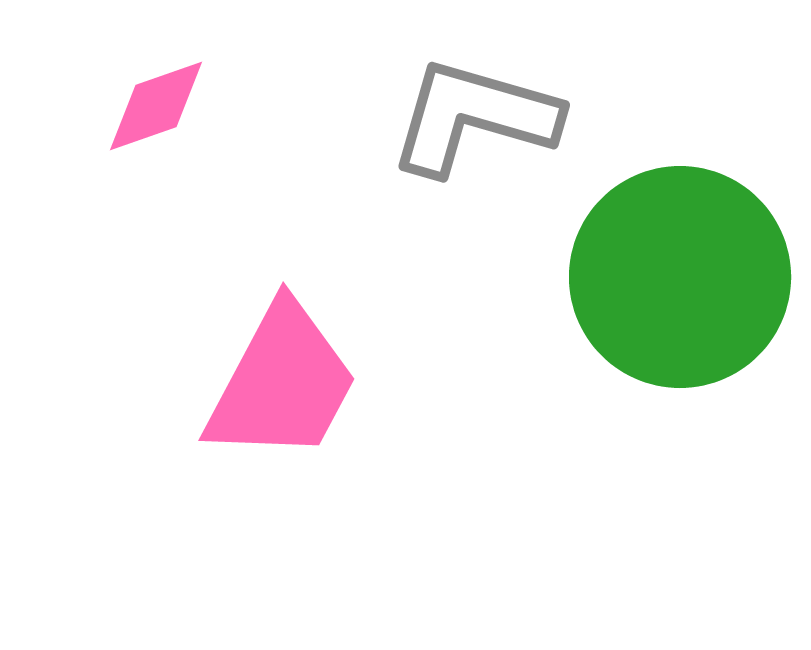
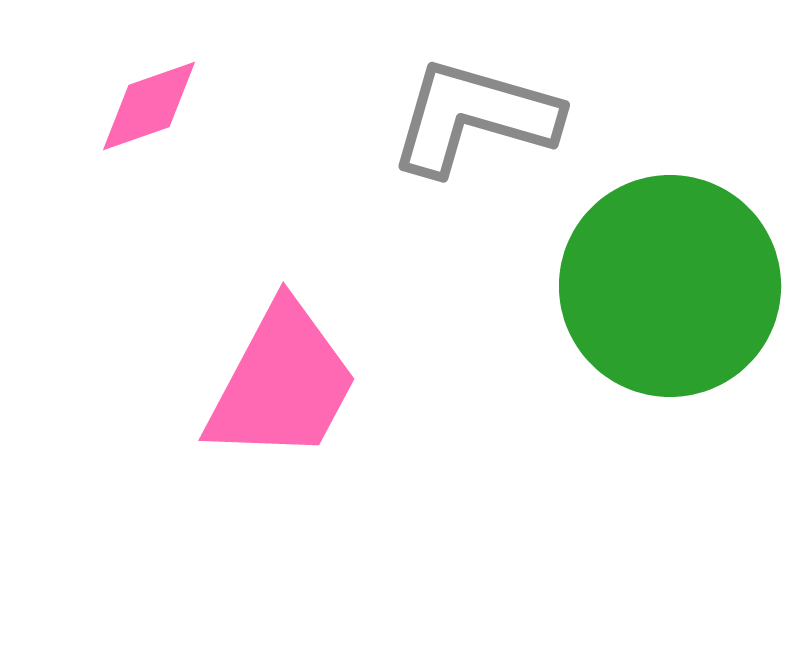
pink diamond: moved 7 px left
green circle: moved 10 px left, 9 px down
